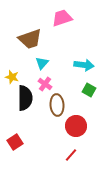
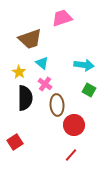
cyan triangle: rotated 32 degrees counterclockwise
yellow star: moved 7 px right, 5 px up; rotated 16 degrees clockwise
red circle: moved 2 px left, 1 px up
